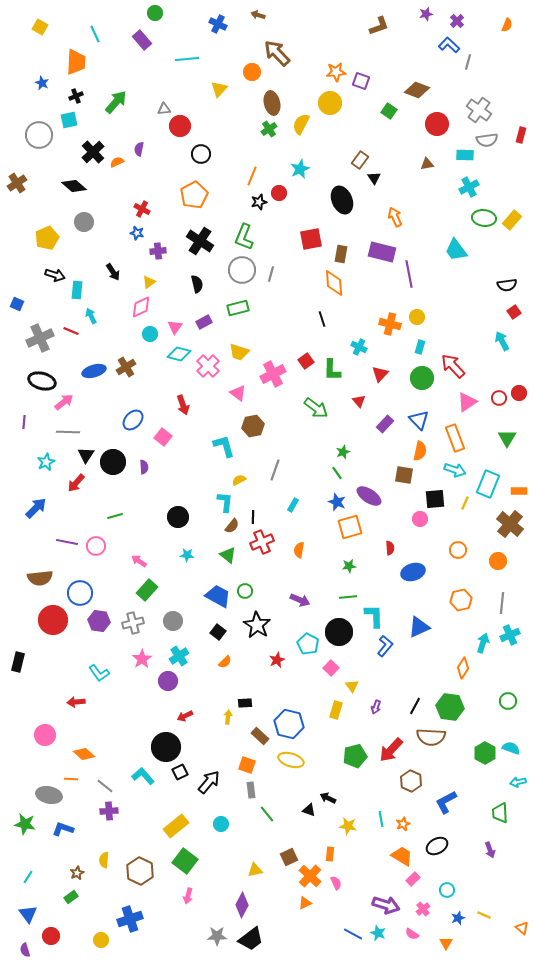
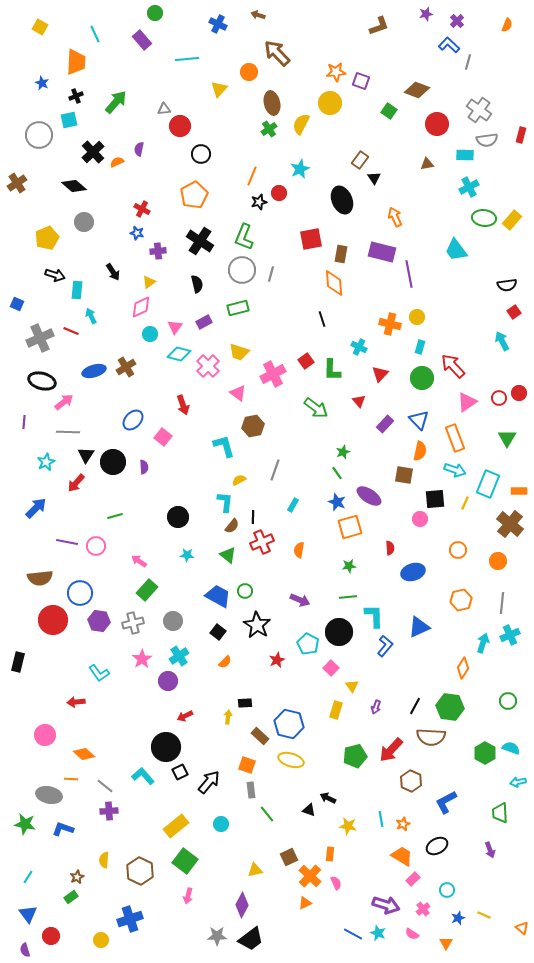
orange circle at (252, 72): moved 3 px left
brown star at (77, 873): moved 4 px down
